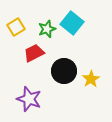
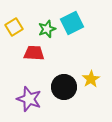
cyan square: rotated 25 degrees clockwise
yellow square: moved 2 px left
red trapezoid: rotated 30 degrees clockwise
black circle: moved 16 px down
